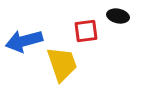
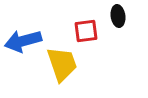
black ellipse: rotated 70 degrees clockwise
blue arrow: moved 1 px left
